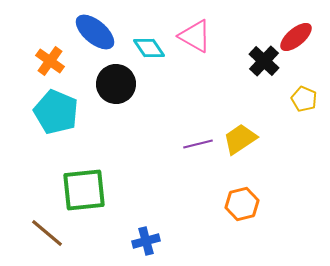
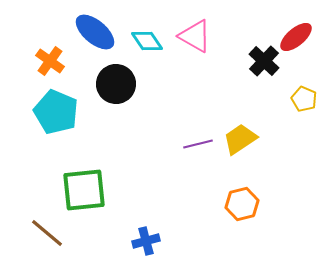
cyan diamond: moved 2 px left, 7 px up
